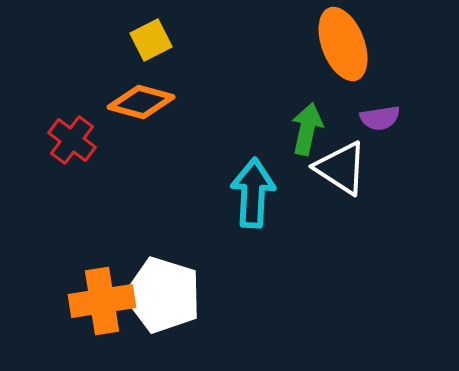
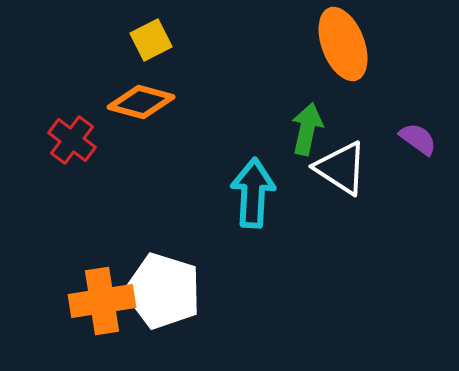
purple semicircle: moved 38 px right, 21 px down; rotated 135 degrees counterclockwise
white pentagon: moved 4 px up
